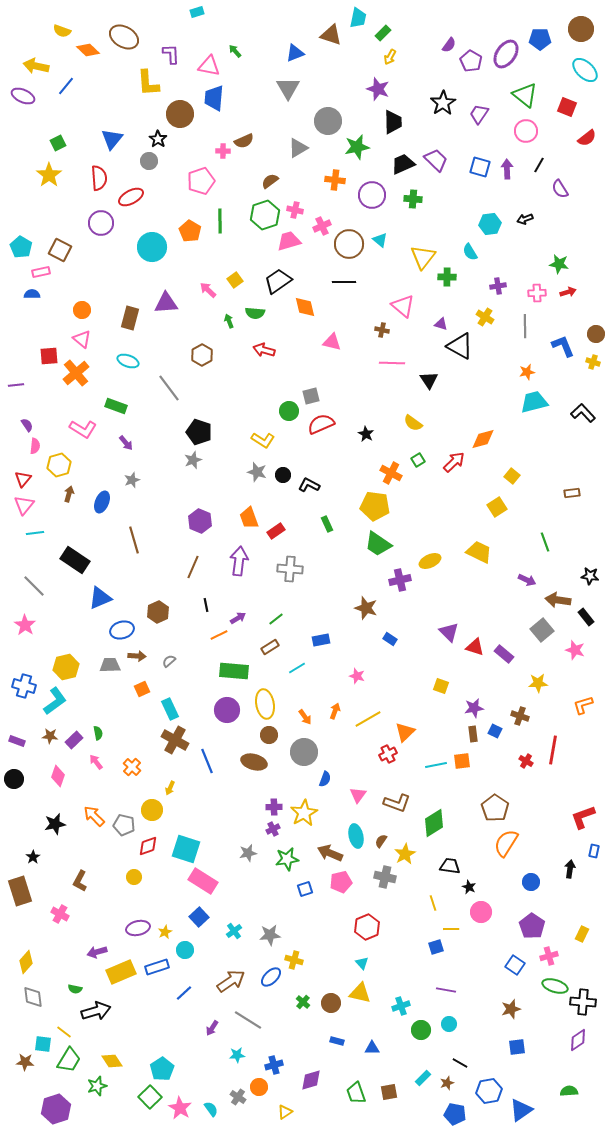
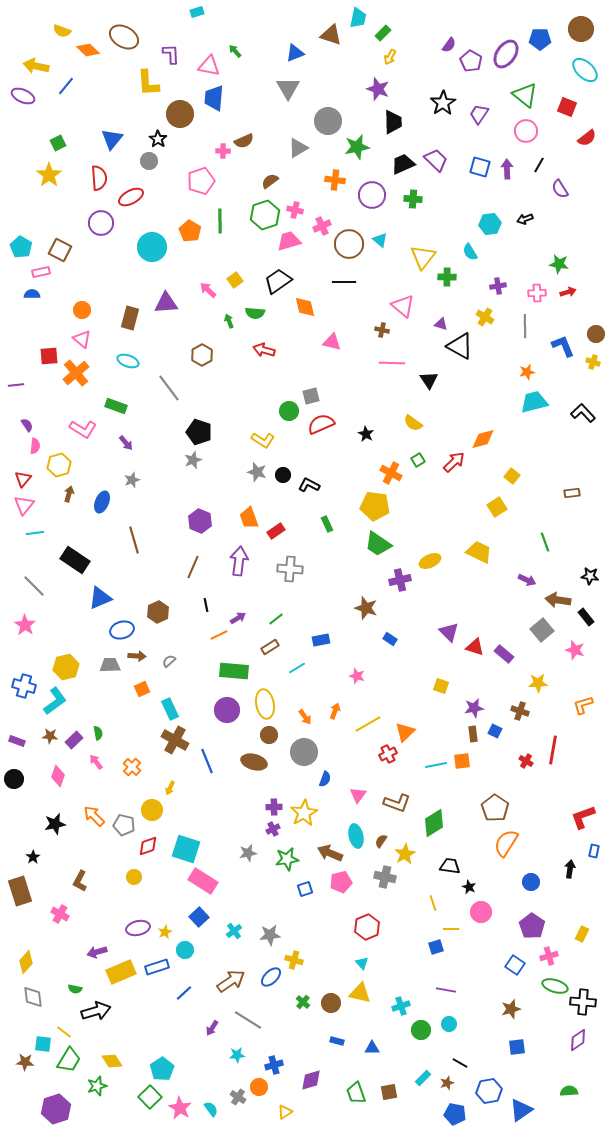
brown cross at (520, 716): moved 5 px up
yellow line at (368, 719): moved 5 px down
